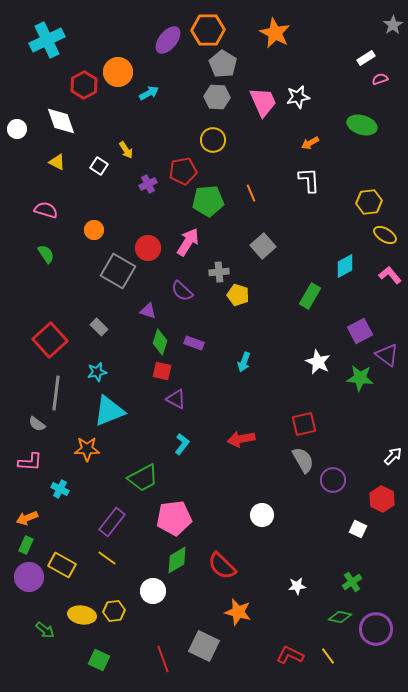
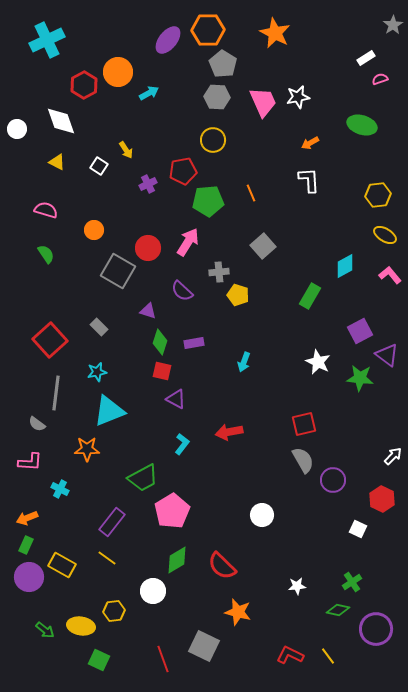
yellow hexagon at (369, 202): moved 9 px right, 7 px up
purple rectangle at (194, 343): rotated 30 degrees counterclockwise
red arrow at (241, 439): moved 12 px left, 7 px up
pink pentagon at (174, 518): moved 2 px left, 7 px up; rotated 24 degrees counterclockwise
yellow ellipse at (82, 615): moved 1 px left, 11 px down
green diamond at (340, 617): moved 2 px left, 7 px up
